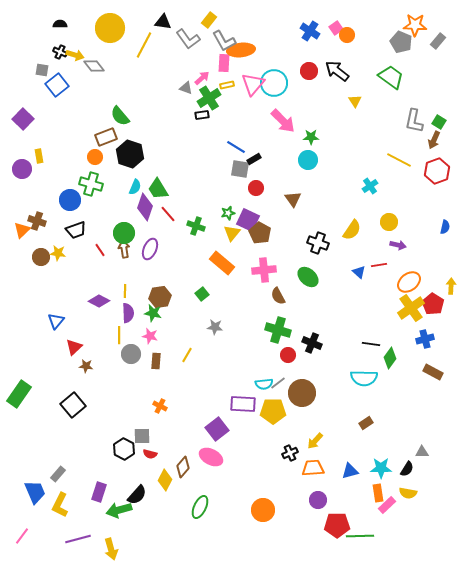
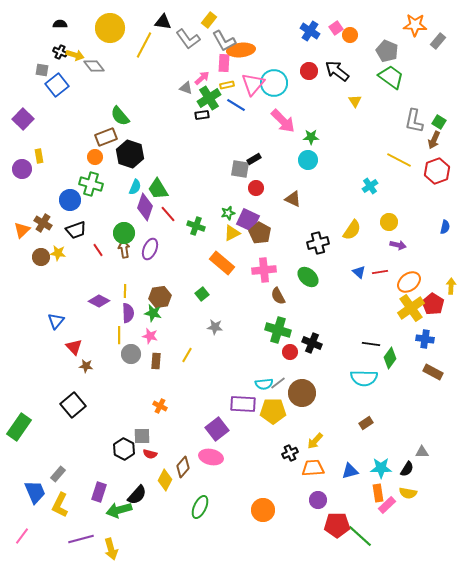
orange circle at (347, 35): moved 3 px right
gray pentagon at (401, 42): moved 14 px left, 9 px down
blue line at (236, 147): moved 42 px up
brown triangle at (293, 199): rotated 30 degrees counterclockwise
brown cross at (37, 221): moved 6 px right, 2 px down; rotated 12 degrees clockwise
yellow triangle at (232, 233): rotated 24 degrees clockwise
black cross at (318, 243): rotated 35 degrees counterclockwise
red line at (100, 250): moved 2 px left
red line at (379, 265): moved 1 px right, 7 px down
blue cross at (425, 339): rotated 24 degrees clockwise
red triangle at (74, 347): rotated 30 degrees counterclockwise
red circle at (288, 355): moved 2 px right, 3 px up
green rectangle at (19, 394): moved 33 px down
pink ellipse at (211, 457): rotated 15 degrees counterclockwise
green line at (360, 536): rotated 44 degrees clockwise
purple line at (78, 539): moved 3 px right
